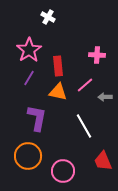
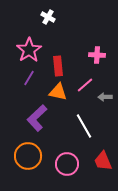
purple L-shape: rotated 144 degrees counterclockwise
pink circle: moved 4 px right, 7 px up
